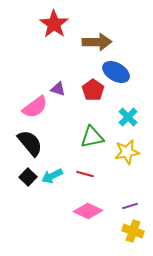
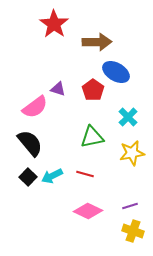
yellow star: moved 5 px right, 1 px down
